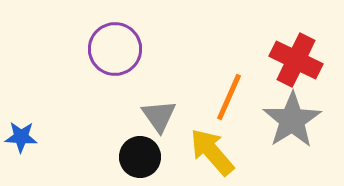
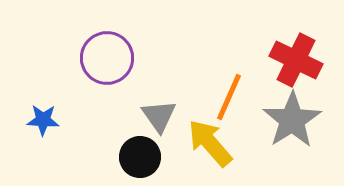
purple circle: moved 8 px left, 9 px down
blue star: moved 22 px right, 17 px up
yellow arrow: moved 2 px left, 9 px up
